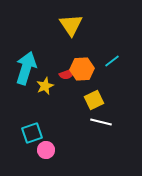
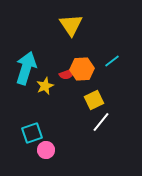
white line: rotated 65 degrees counterclockwise
